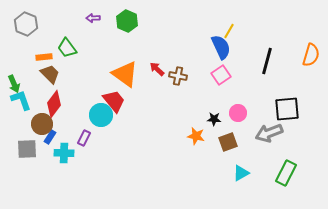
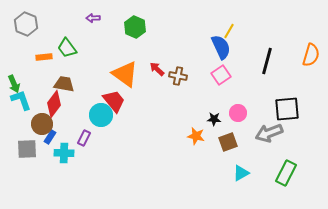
green hexagon: moved 8 px right, 6 px down
brown trapezoid: moved 14 px right, 10 px down; rotated 35 degrees counterclockwise
